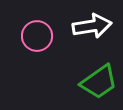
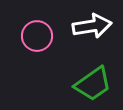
green trapezoid: moved 6 px left, 2 px down
